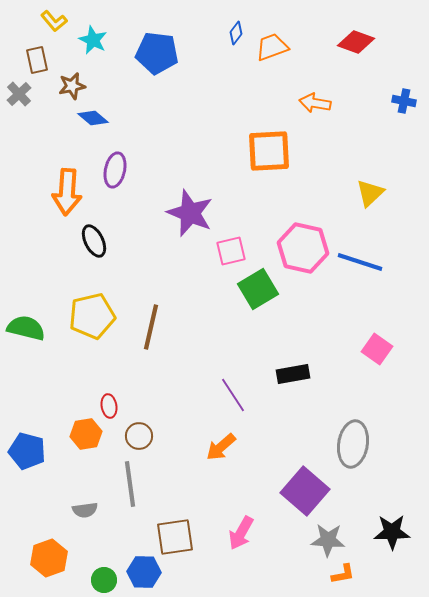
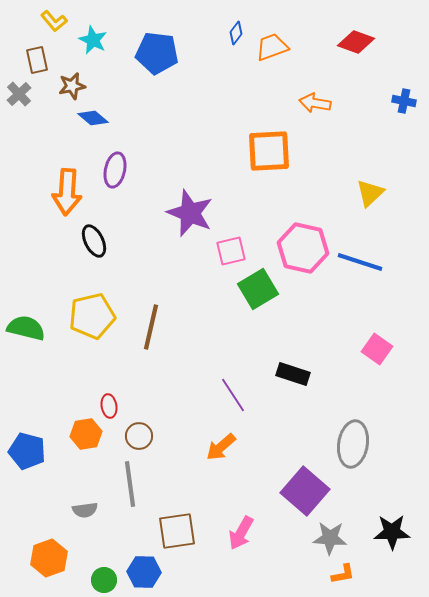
black rectangle at (293, 374): rotated 28 degrees clockwise
brown square at (175, 537): moved 2 px right, 6 px up
gray star at (328, 540): moved 2 px right, 2 px up
